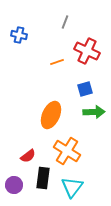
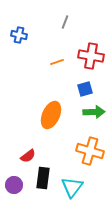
red cross: moved 4 px right, 5 px down; rotated 15 degrees counterclockwise
orange cross: moved 23 px right; rotated 16 degrees counterclockwise
